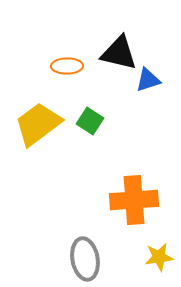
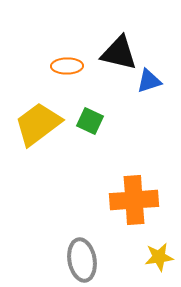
blue triangle: moved 1 px right, 1 px down
green square: rotated 8 degrees counterclockwise
gray ellipse: moved 3 px left, 1 px down
